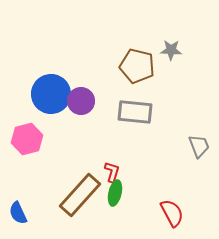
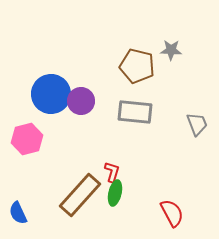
gray trapezoid: moved 2 px left, 22 px up
